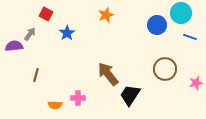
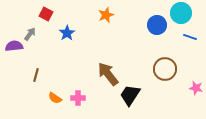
pink star: moved 5 px down; rotated 24 degrees clockwise
orange semicircle: moved 7 px up; rotated 32 degrees clockwise
